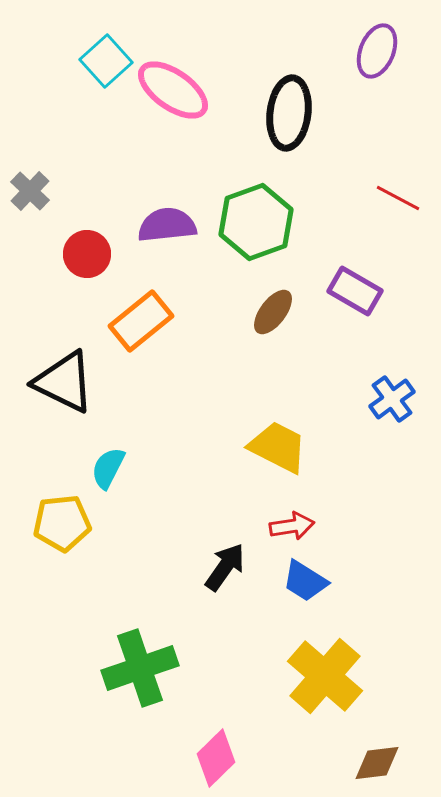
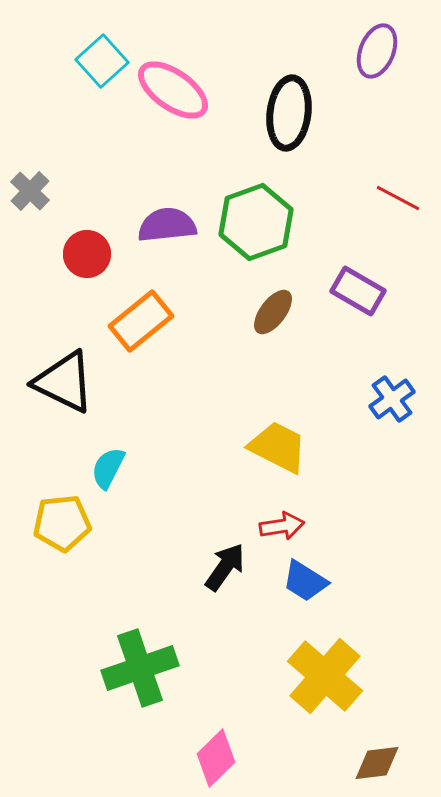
cyan square: moved 4 px left
purple rectangle: moved 3 px right
red arrow: moved 10 px left
